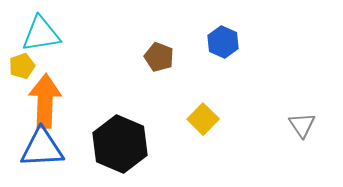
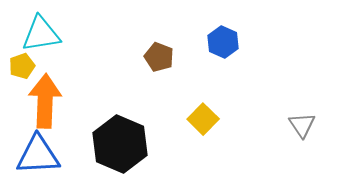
blue triangle: moved 4 px left, 7 px down
